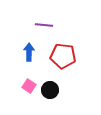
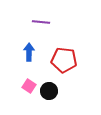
purple line: moved 3 px left, 3 px up
red pentagon: moved 1 px right, 4 px down
black circle: moved 1 px left, 1 px down
